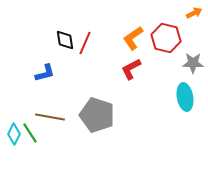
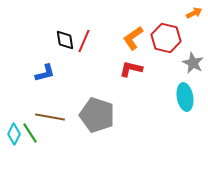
red line: moved 1 px left, 2 px up
gray star: rotated 25 degrees clockwise
red L-shape: rotated 40 degrees clockwise
